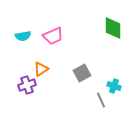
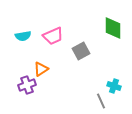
gray square: moved 1 px left, 22 px up
gray line: moved 1 px down
